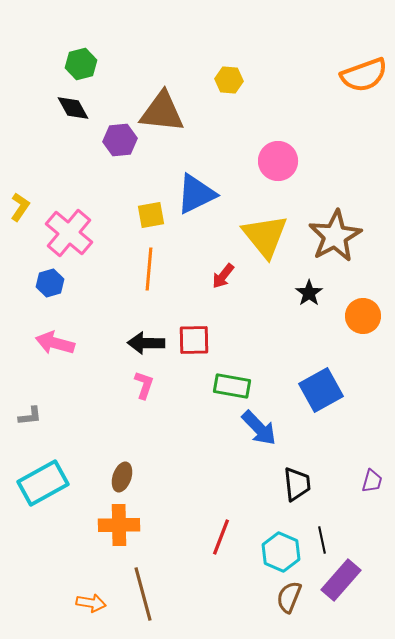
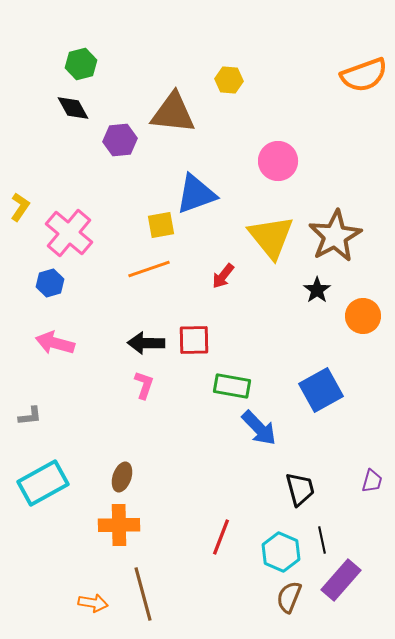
brown triangle: moved 11 px right, 1 px down
blue triangle: rotated 6 degrees clockwise
yellow square: moved 10 px right, 10 px down
yellow triangle: moved 6 px right, 1 px down
orange line: rotated 66 degrees clockwise
black star: moved 8 px right, 3 px up
black trapezoid: moved 3 px right, 5 px down; rotated 9 degrees counterclockwise
orange arrow: moved 2 px right
